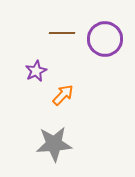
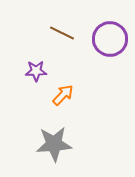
brown line: rotated 25 degrees clockwise
purple circle: moved 5 px right
purple star: rotated 25 degrees clockwise
